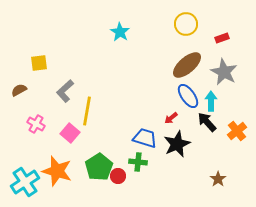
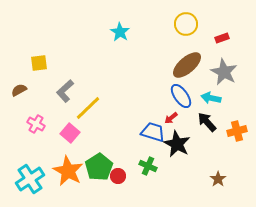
blue ellipse: moved 7 px left
cyan arrow: moved 3 px up; rotated 78 degrees counterclockwise
yellow line: moved 1 px right, 3 px up; rotated 36 degrees clockwise
orange cross: rotated 24 degrees clockwise
blue trapezoid: moved 8 px right, 6 px up
black star: rotated 20 degrees counterclockwise
green cross: moved 10 px right, 4 px down; rotated 18 degrees clockwise
orange star: moved 11 px right; rotated 12 degrees clockwise
cyan cross: moved 5 px right, 3 px up
